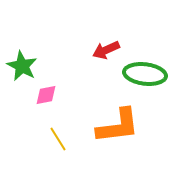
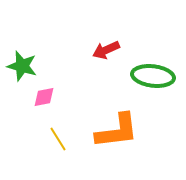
green star: rotated 12 degrees counterclockwise
green ellipse: moved 8 px right, 2 px down
pink diamond: moved 2 px left, 2 px down
orange L-shape: moved 1 px left, 5 px down
